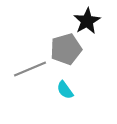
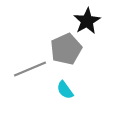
gray pentagon: rotated 8 degrees counterclockwise
